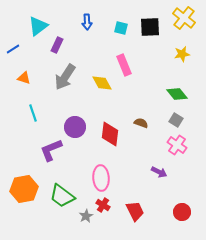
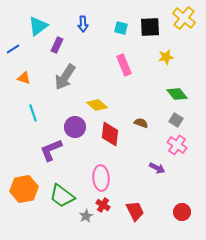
blue arrow: moved 4 px left, 2 px down
yellow star: moved 16 px left, 3 px down
yellow diamond: moved 5 px left, 22 px down; rotated 20 degrees counterclockwise
purple arrow: moved 2 px left, 4 px up
